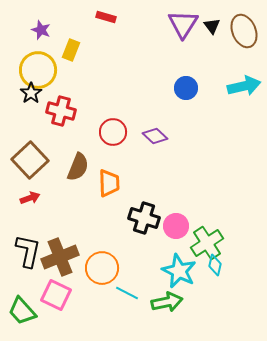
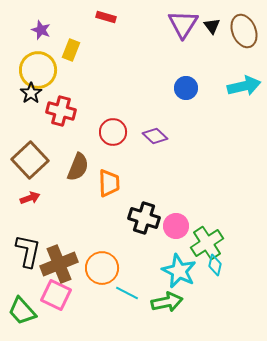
brown cross: moved 1 px left, 7 px down
